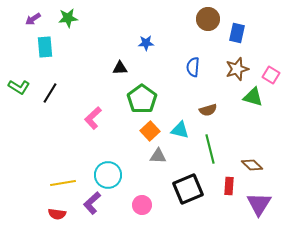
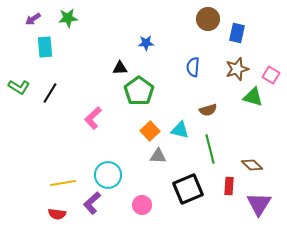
green pentagon: moved 3 px left, 8 px up
